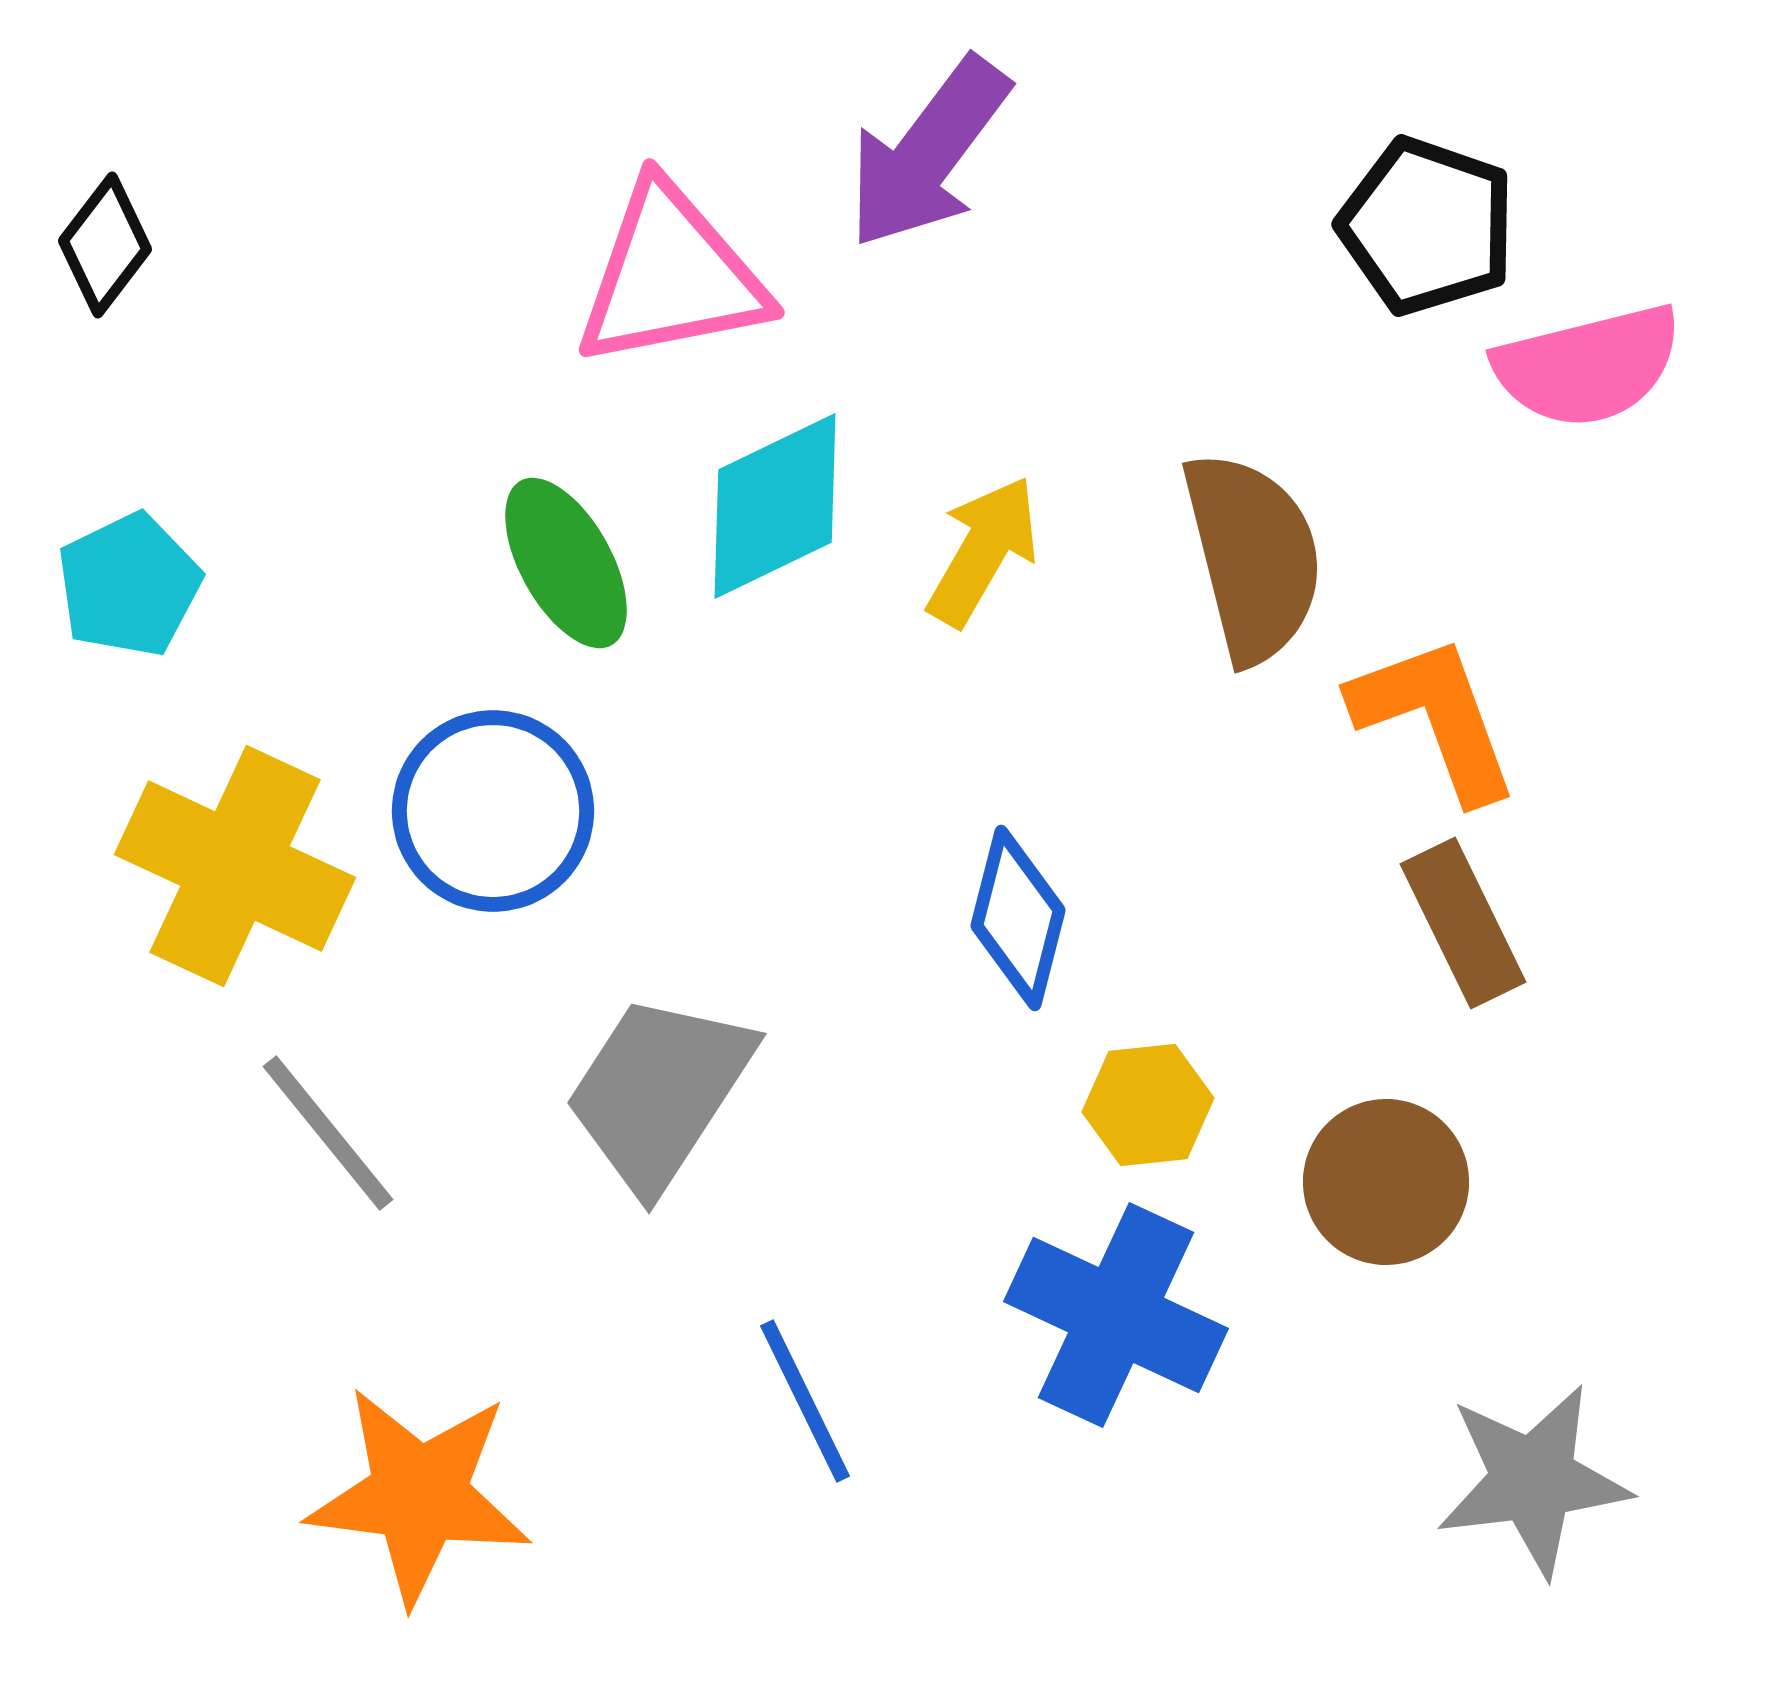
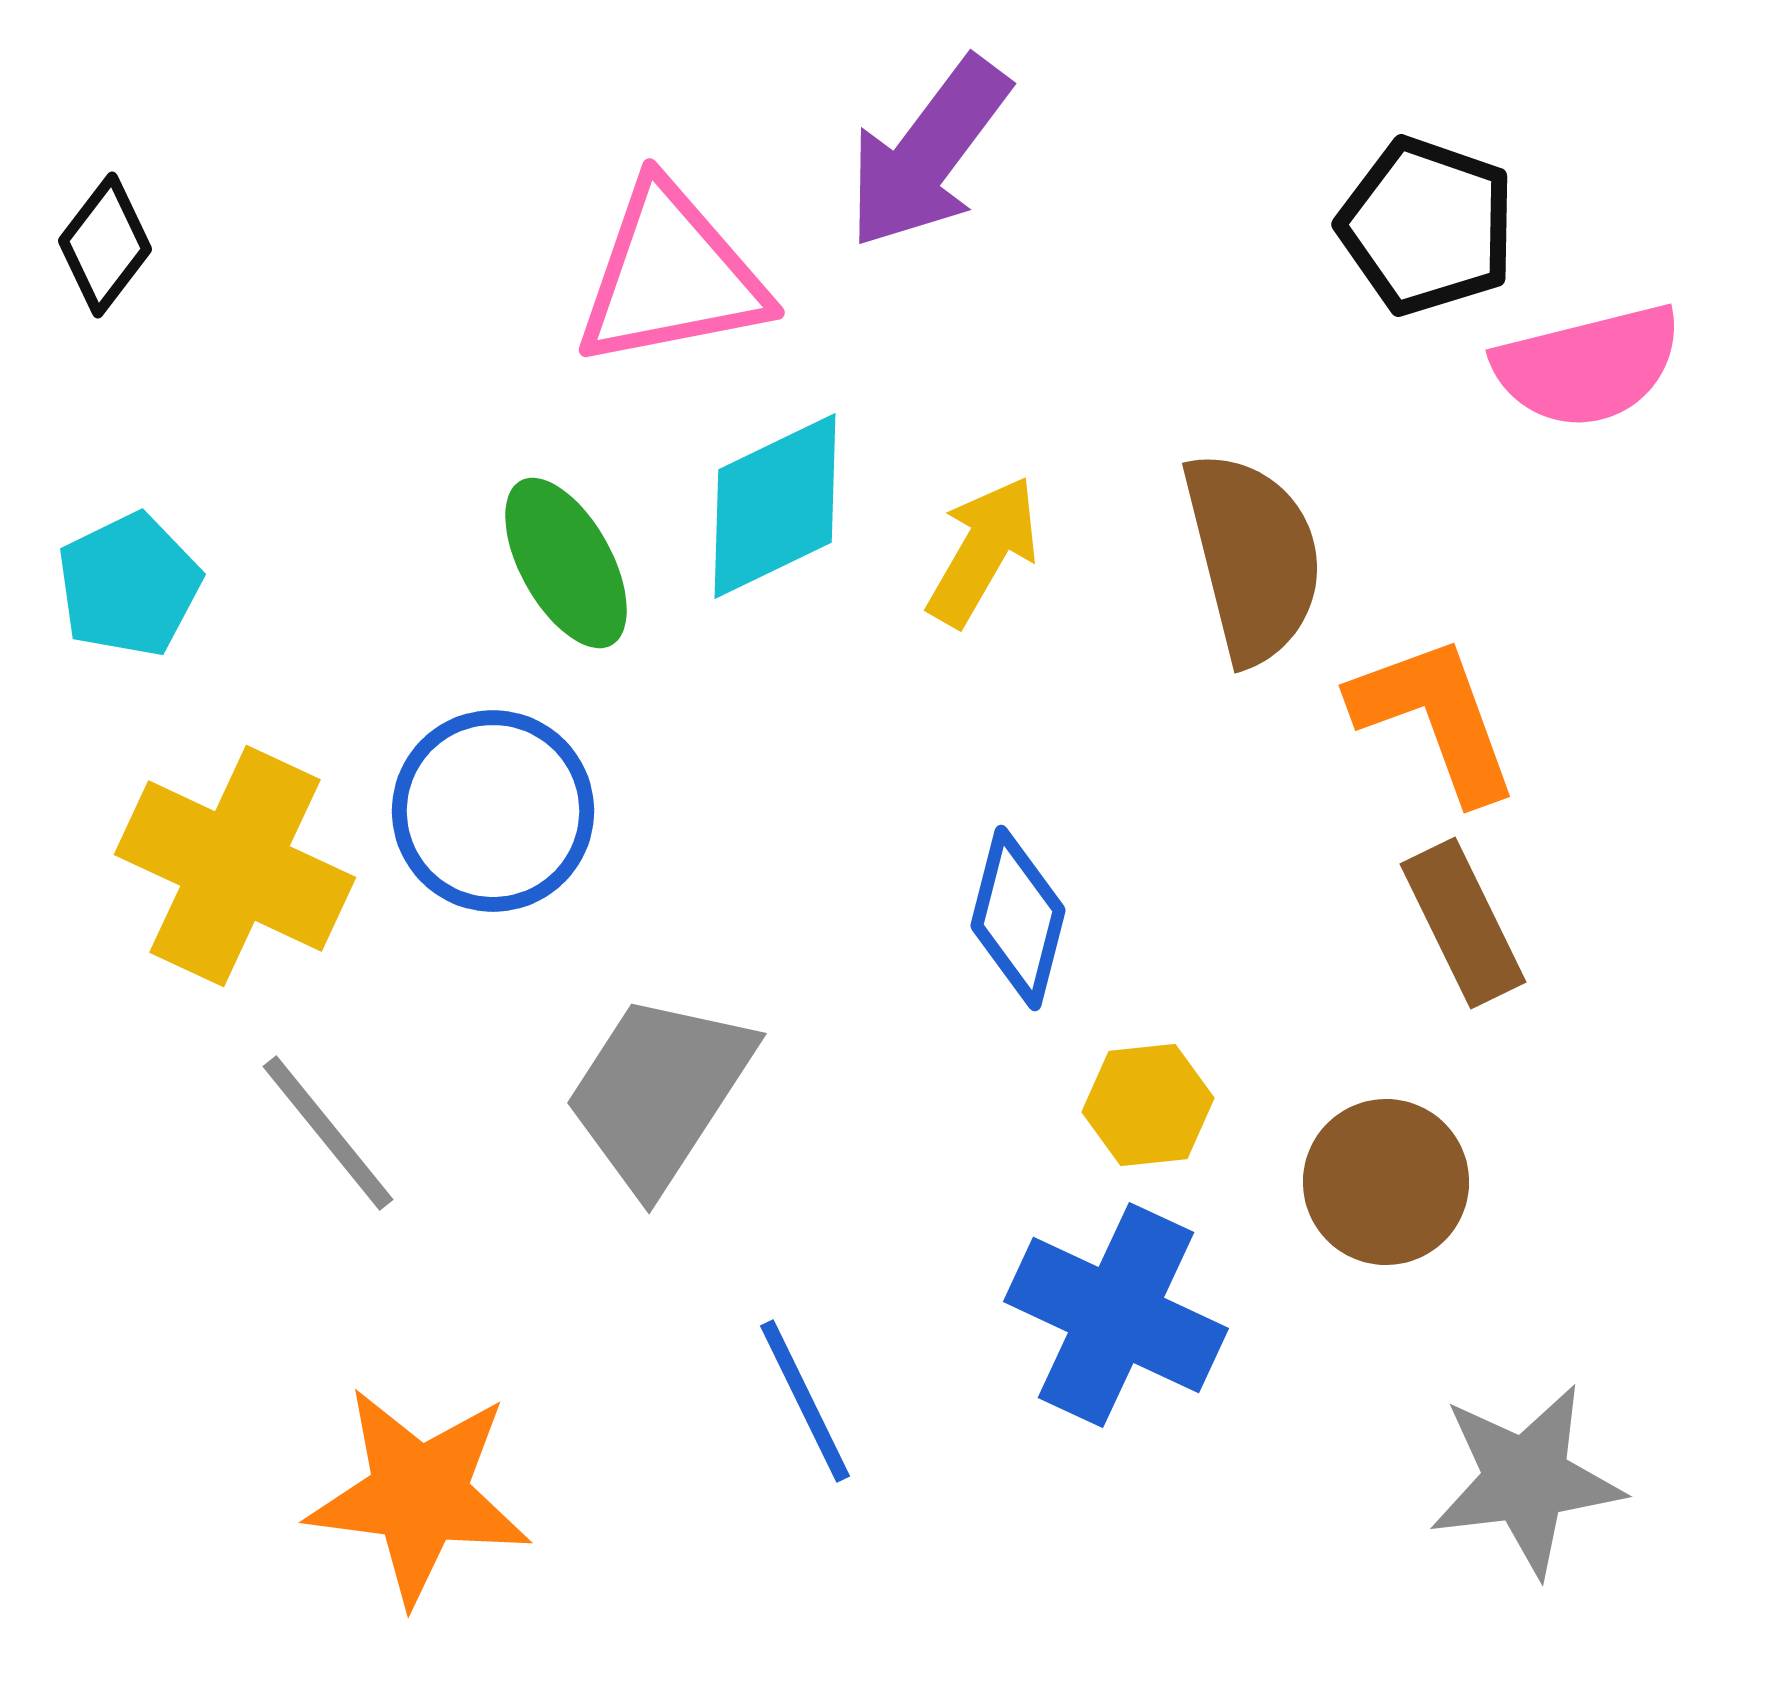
gray star: moved 7 px left
